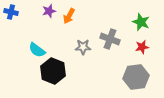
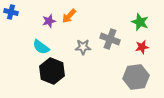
purple star: moved 10 px down
orange arrow: rotated 14 degrees clockwise
green star: moved 1 px left
cyan semicircle: moved 4 px right, 3 px up
black hexagon: moved 1 px left
